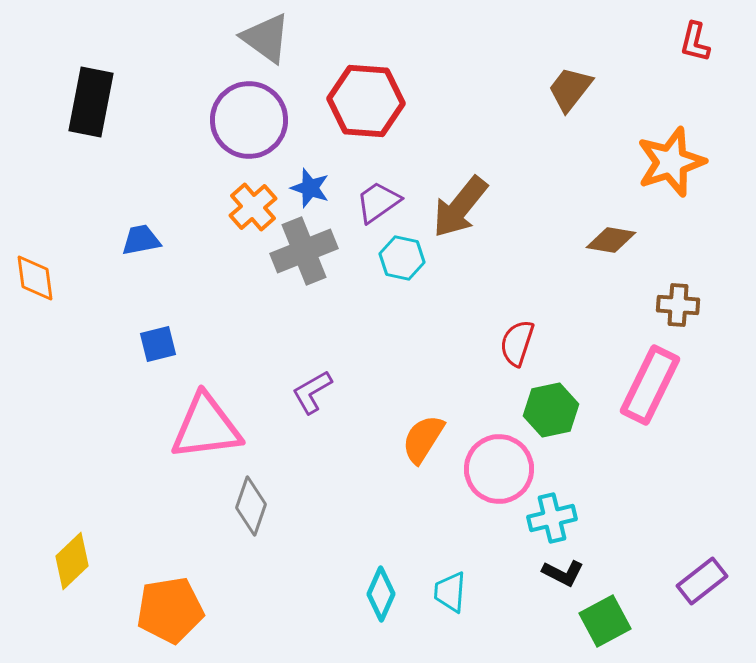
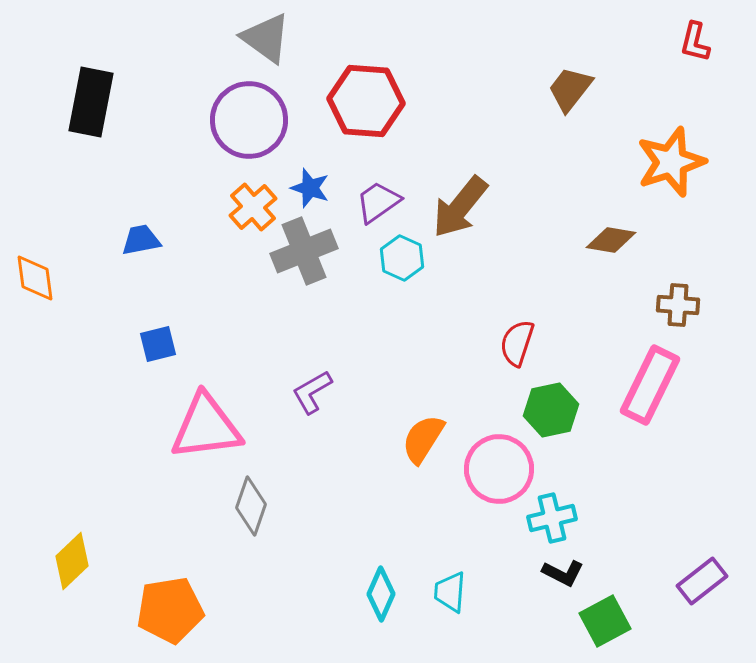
cyan hexagon: rotated 12 degrees clockwise
